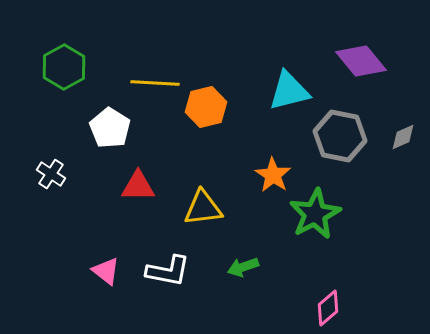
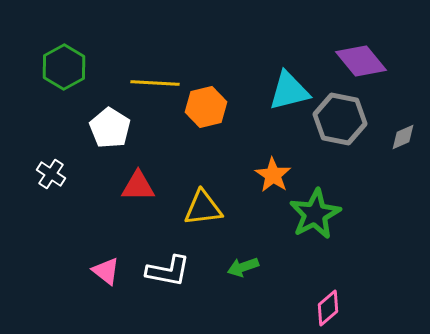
gray hexagon: moved 17 px up
